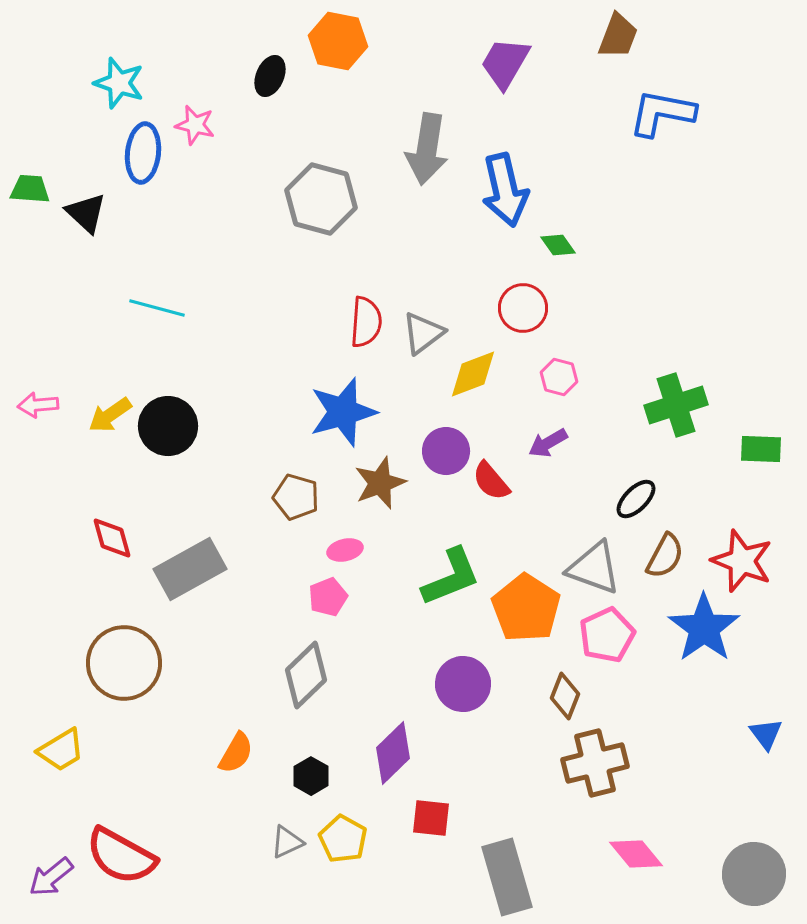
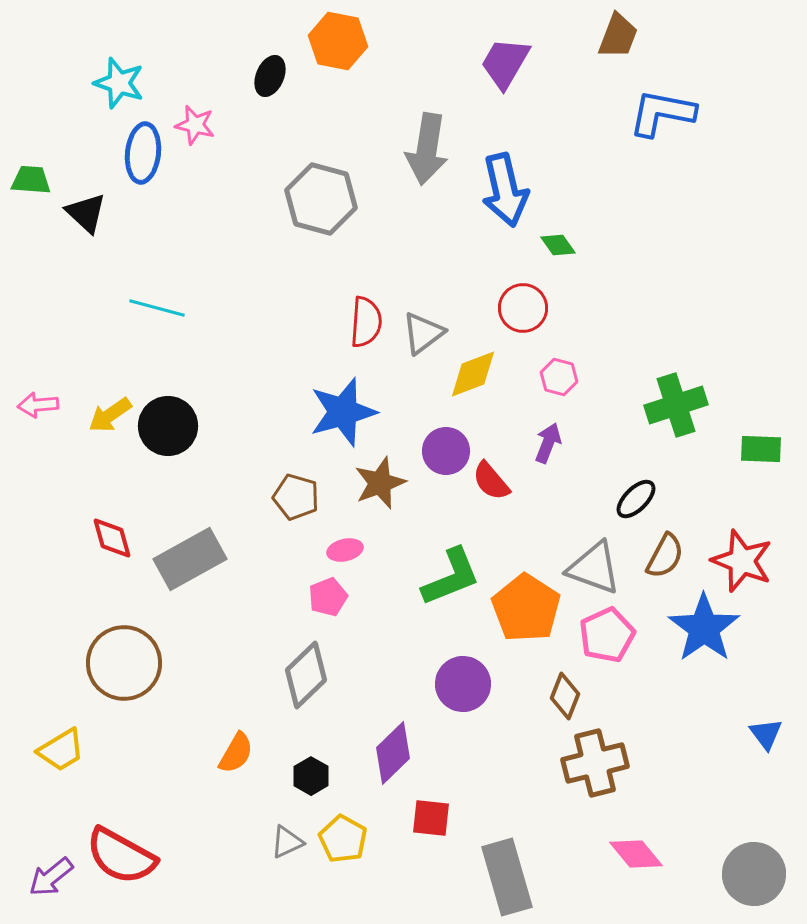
green trapezoid at (30, 189): moved 1 px right, 9 px up
purple arrow at (548, 443): rotated 141 degrees clockwise
gray rectangle at (190, 569): moved 10 px up
